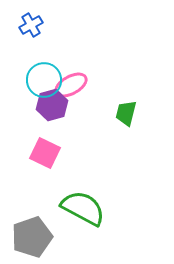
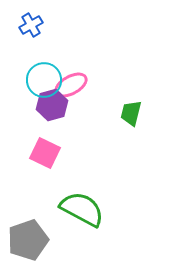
green trapezoid: moved 5 px right
green semicircle: moved 1 px left, 1 px down
gray pentagon: moved 4 px left, 3 px down
